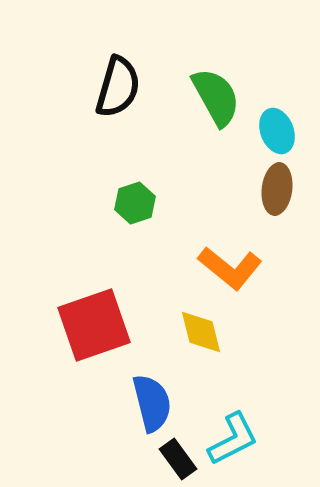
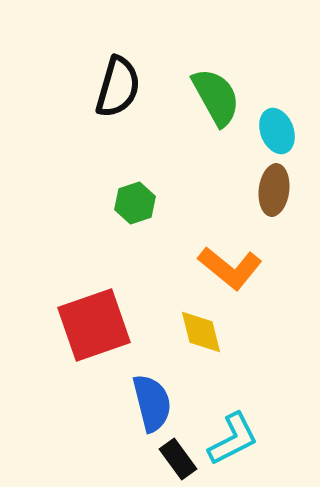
brown ellipse: moved 3 px left, 1 px down
